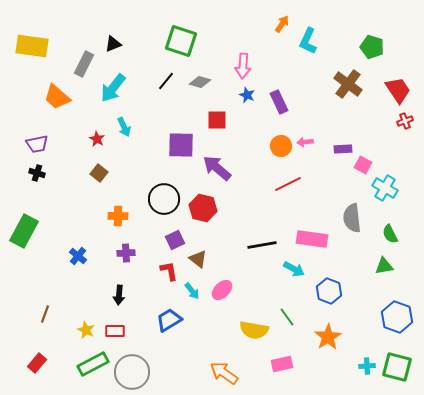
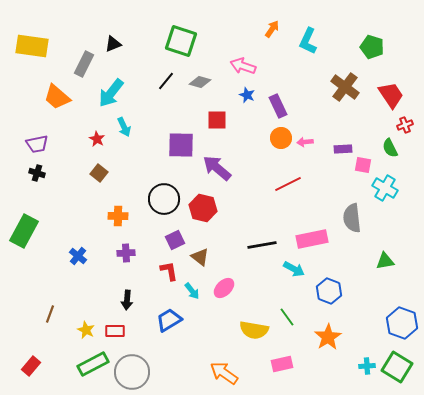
orange arrow at (282, 24): moved 10 px left, 5 px down
pink arrow at (243, 66): rotated 105 degrees clockwise
brown cross at (348, 84): moved 3 px left, 3 px down
cyan arrow at (113, 88): moved 2 px left, 5 px down
red trapezoid at (398, 90): moved 7 px left, 5 px down
purple rectangle at (279, 102): moved 1 px left, 4 px down
red cross at (405, 121): moved 4 px down
orange circle at (281, 146): moved 8 px up
pink square at (363, 165): rotated 18 degrees counterclockwise
green semicircle at (390, 234): moved 86 px up
pink rectangle at (312, 239): rotated 20 degrees counterclockwise
brown triangle at (198, 259): moved 2 px right, 2 px up
green triangle at (384, 266): moved 1 px right, 5 px up
pink ellipse at (222, 290): moved 2 px right, 2 px up
black arrow at (119, 295): moved 8 px right, 5 px down
brown line at (45, 314): moved 5 px right
blue hexagon at (397, 317): moved 5 px right, 6 px down
red rectangle at (37, 363): moved 6 px left, 3 px down
green square at (397, 367): rotated 16 degrees clockwise
